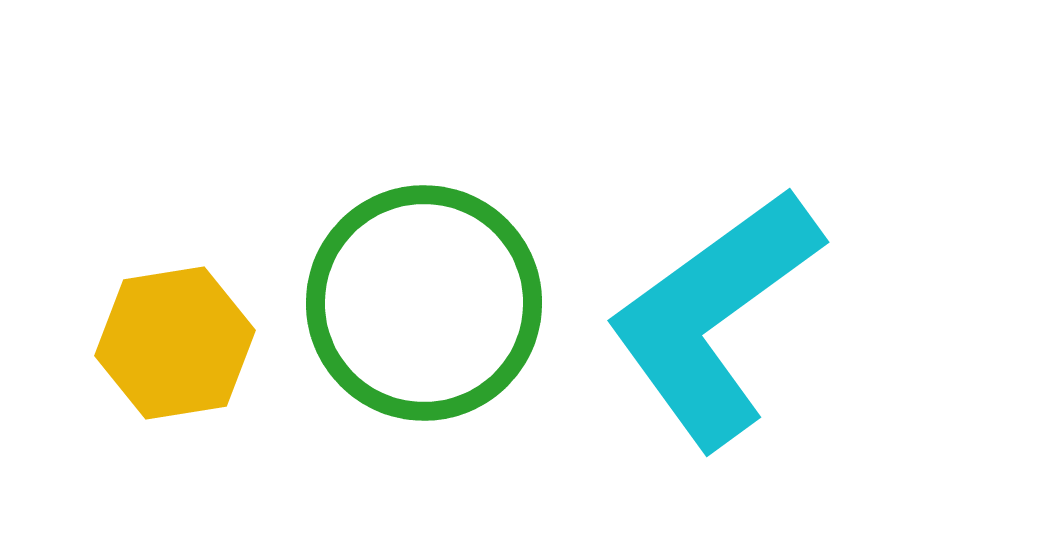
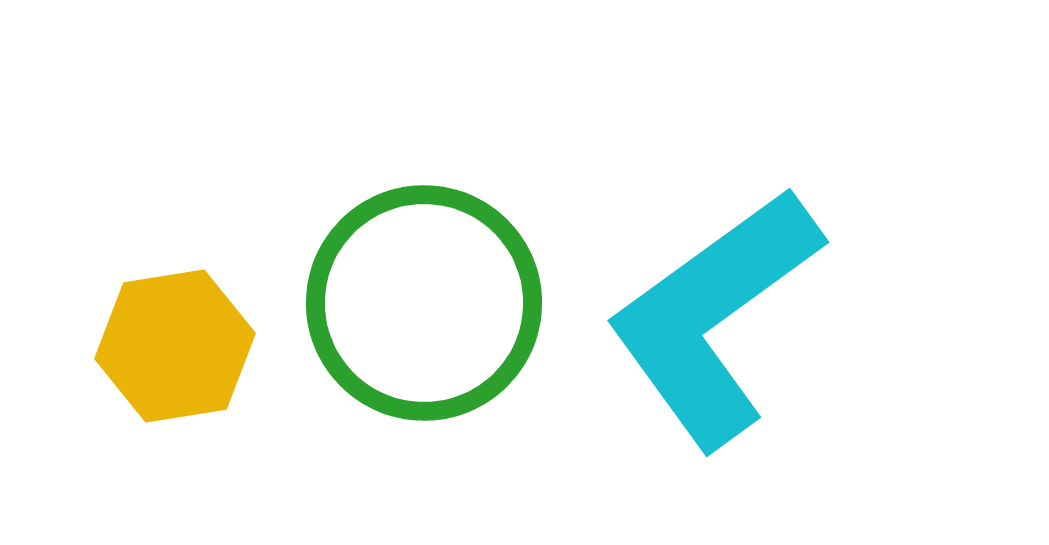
yellow hexagon: moved 3 px down
